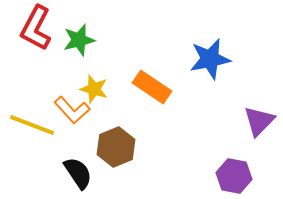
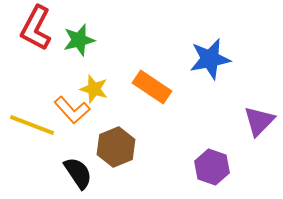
purple hexagon: moved 22 px left, 9 px up; rotated 8 degrees clockwise
